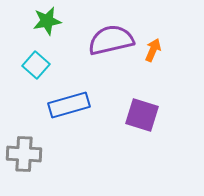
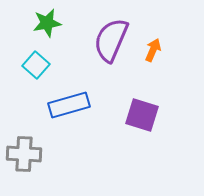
green star: moved 2 px down
purple semicircle: rotated 54 degrees counterclockwise
